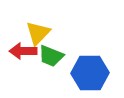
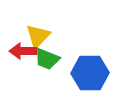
yellow triangle: moved 3 px down
green trapezoid: moved 4 px left, 3 px down
